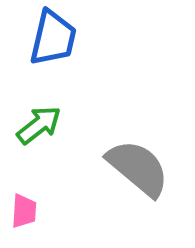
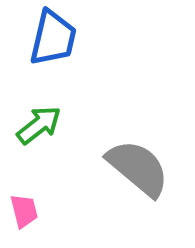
pink trapezoid: rotated 18 degrees counterclockwise
